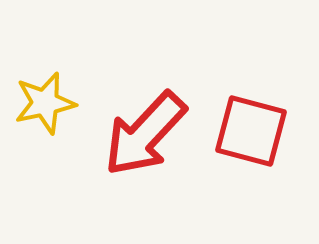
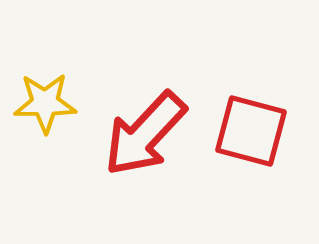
yellow star: rotated 12 degrees clockwise
